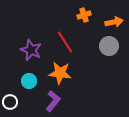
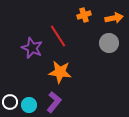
orange arrow: moved 4 px up
red line: moved 7 px left, 6 px up
gray circle: moved 3 px up
purple star: moved 1 px right, 2 px up
orange star: moved 1 px up
cyan circle: moved 24 px down
purple L-shape: moved 1 px right, 1 px down
